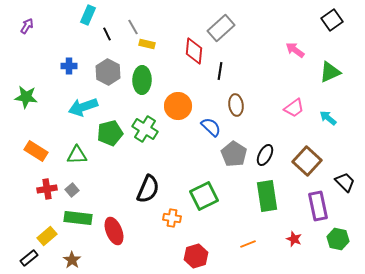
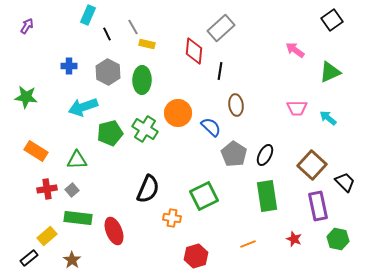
orange circle at (178, 106): moved 7 px down
pink trapezoid at (294, 108): moved 3 px right; rotated 35 degrees clockwise
green triangle at (77, 155): moved 5 px down
brown square at (307, 161): moved 5 px right, 4 px down
